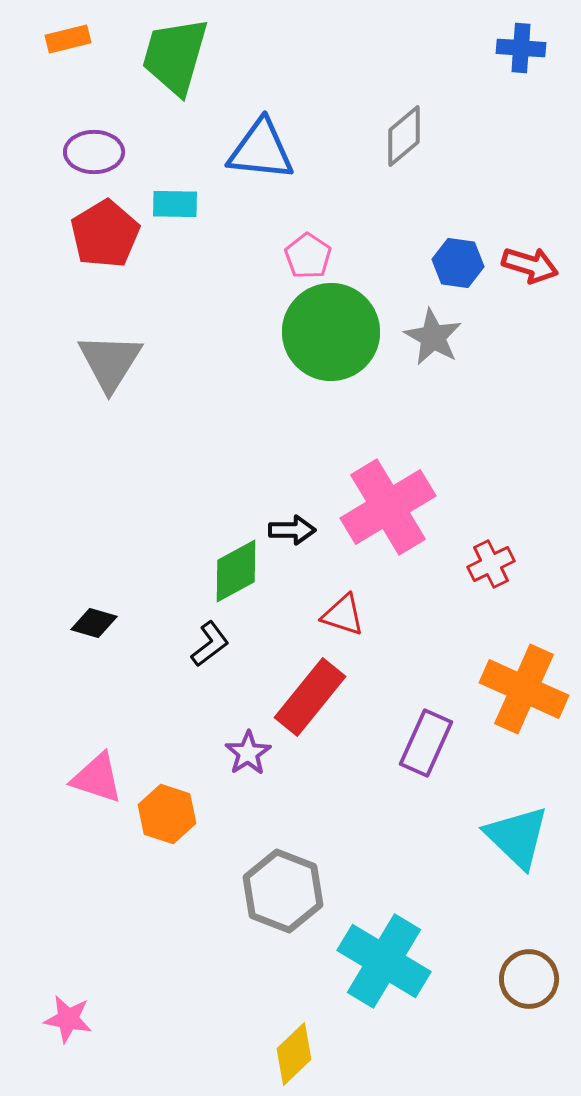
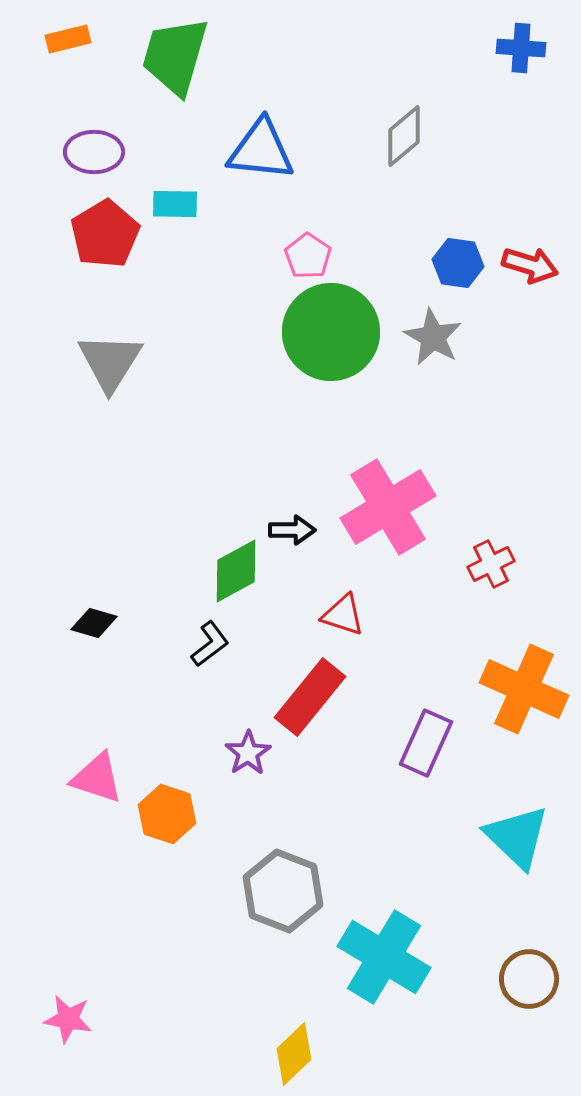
cyan cross: moved 4 px up
